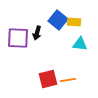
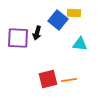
yellow rectangle: moved 9 px up
orange line: moved 1 px right
